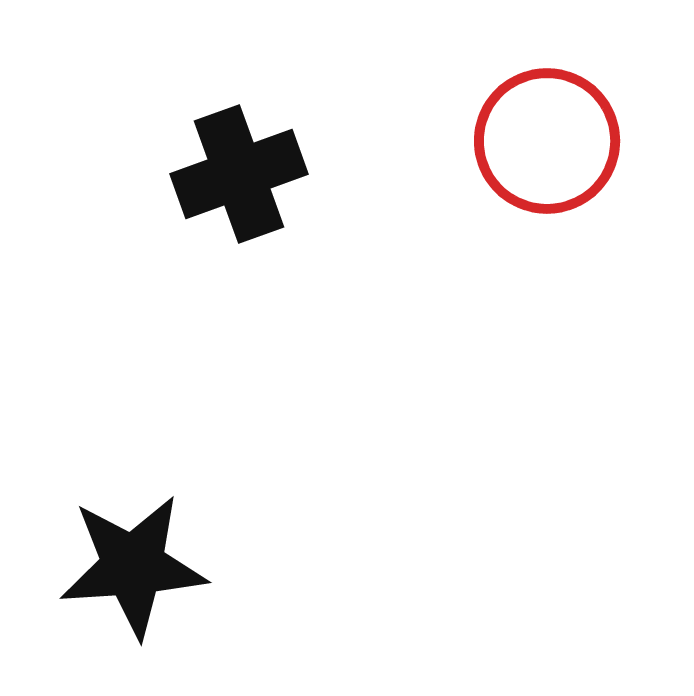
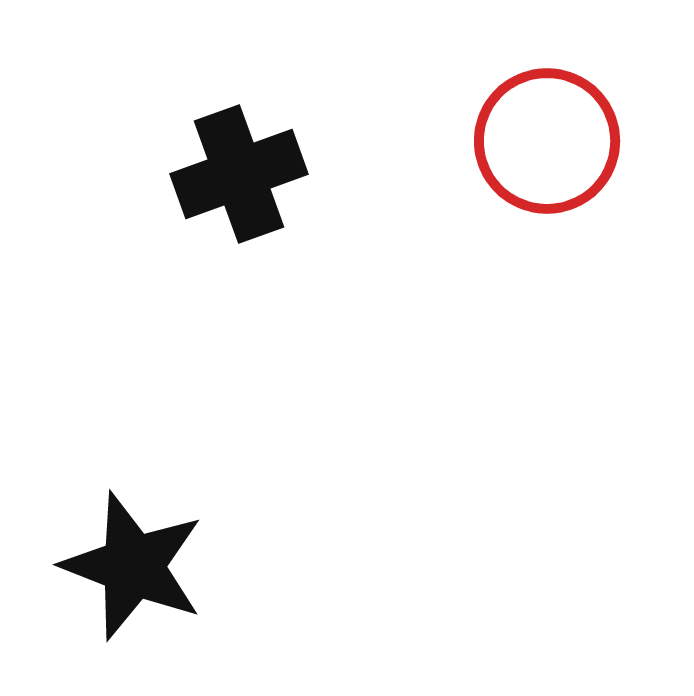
black star: rotated 25 degrees clockwise
